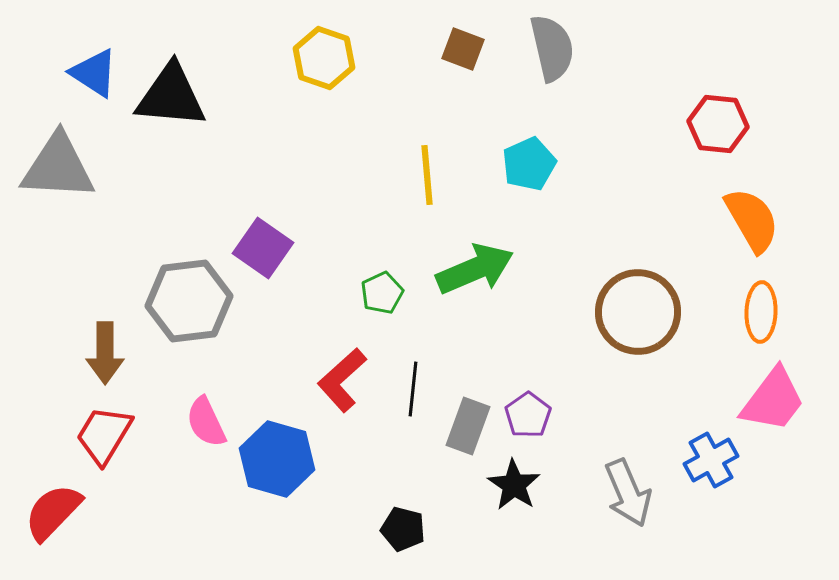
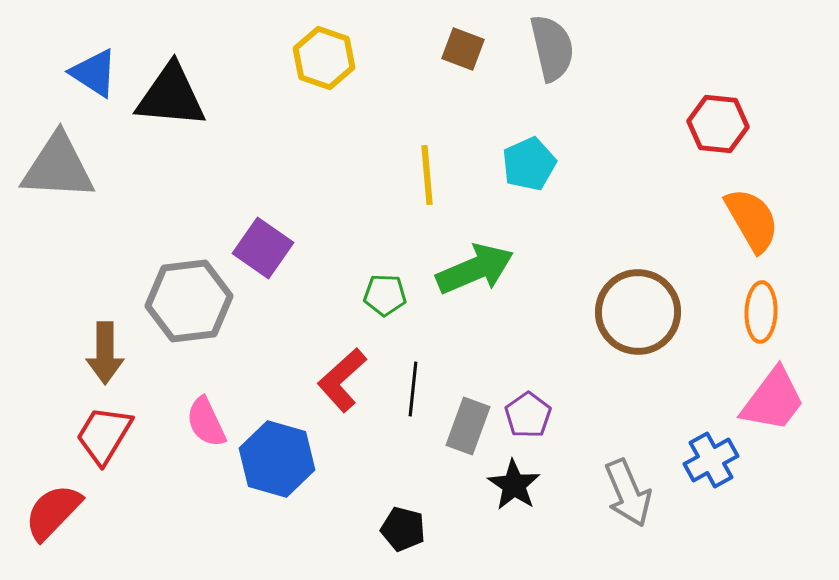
green pentagon: moved 3 px right, 2 px down; rotated 27 degrees clockwise
